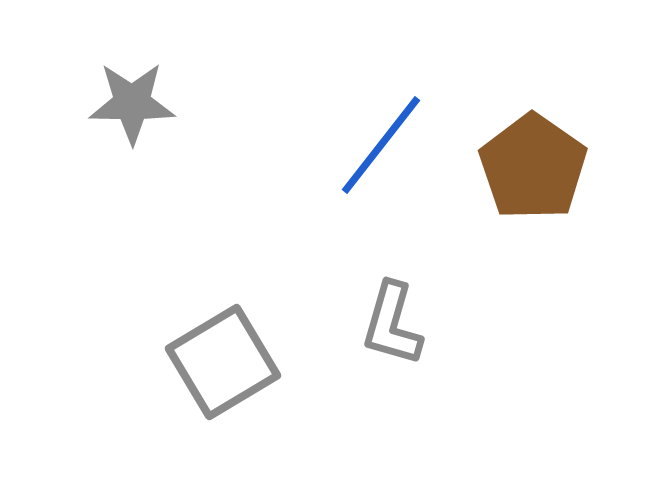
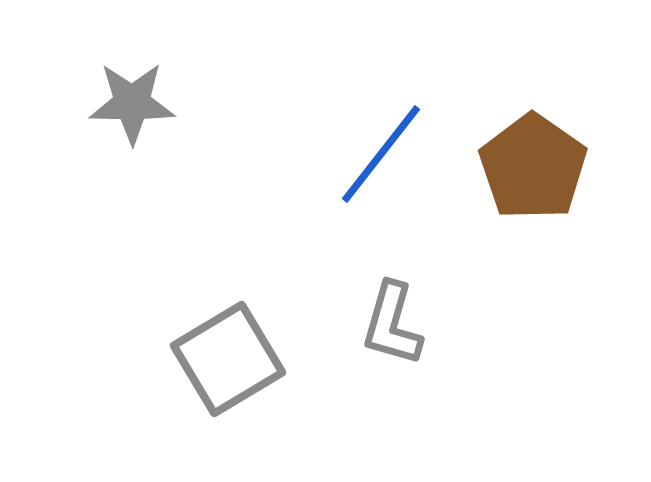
blue line: moved 9 px down
gray square: moved 5 px right, 3 px up
